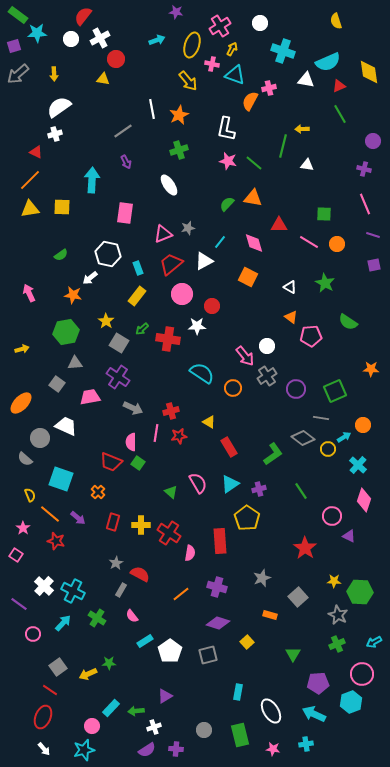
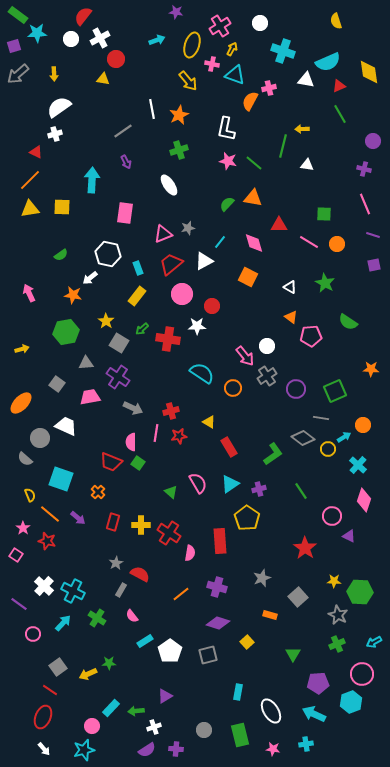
gray triangle at (75, 363): moved 11 px right
red star at (56, 541): moved 9 px left
